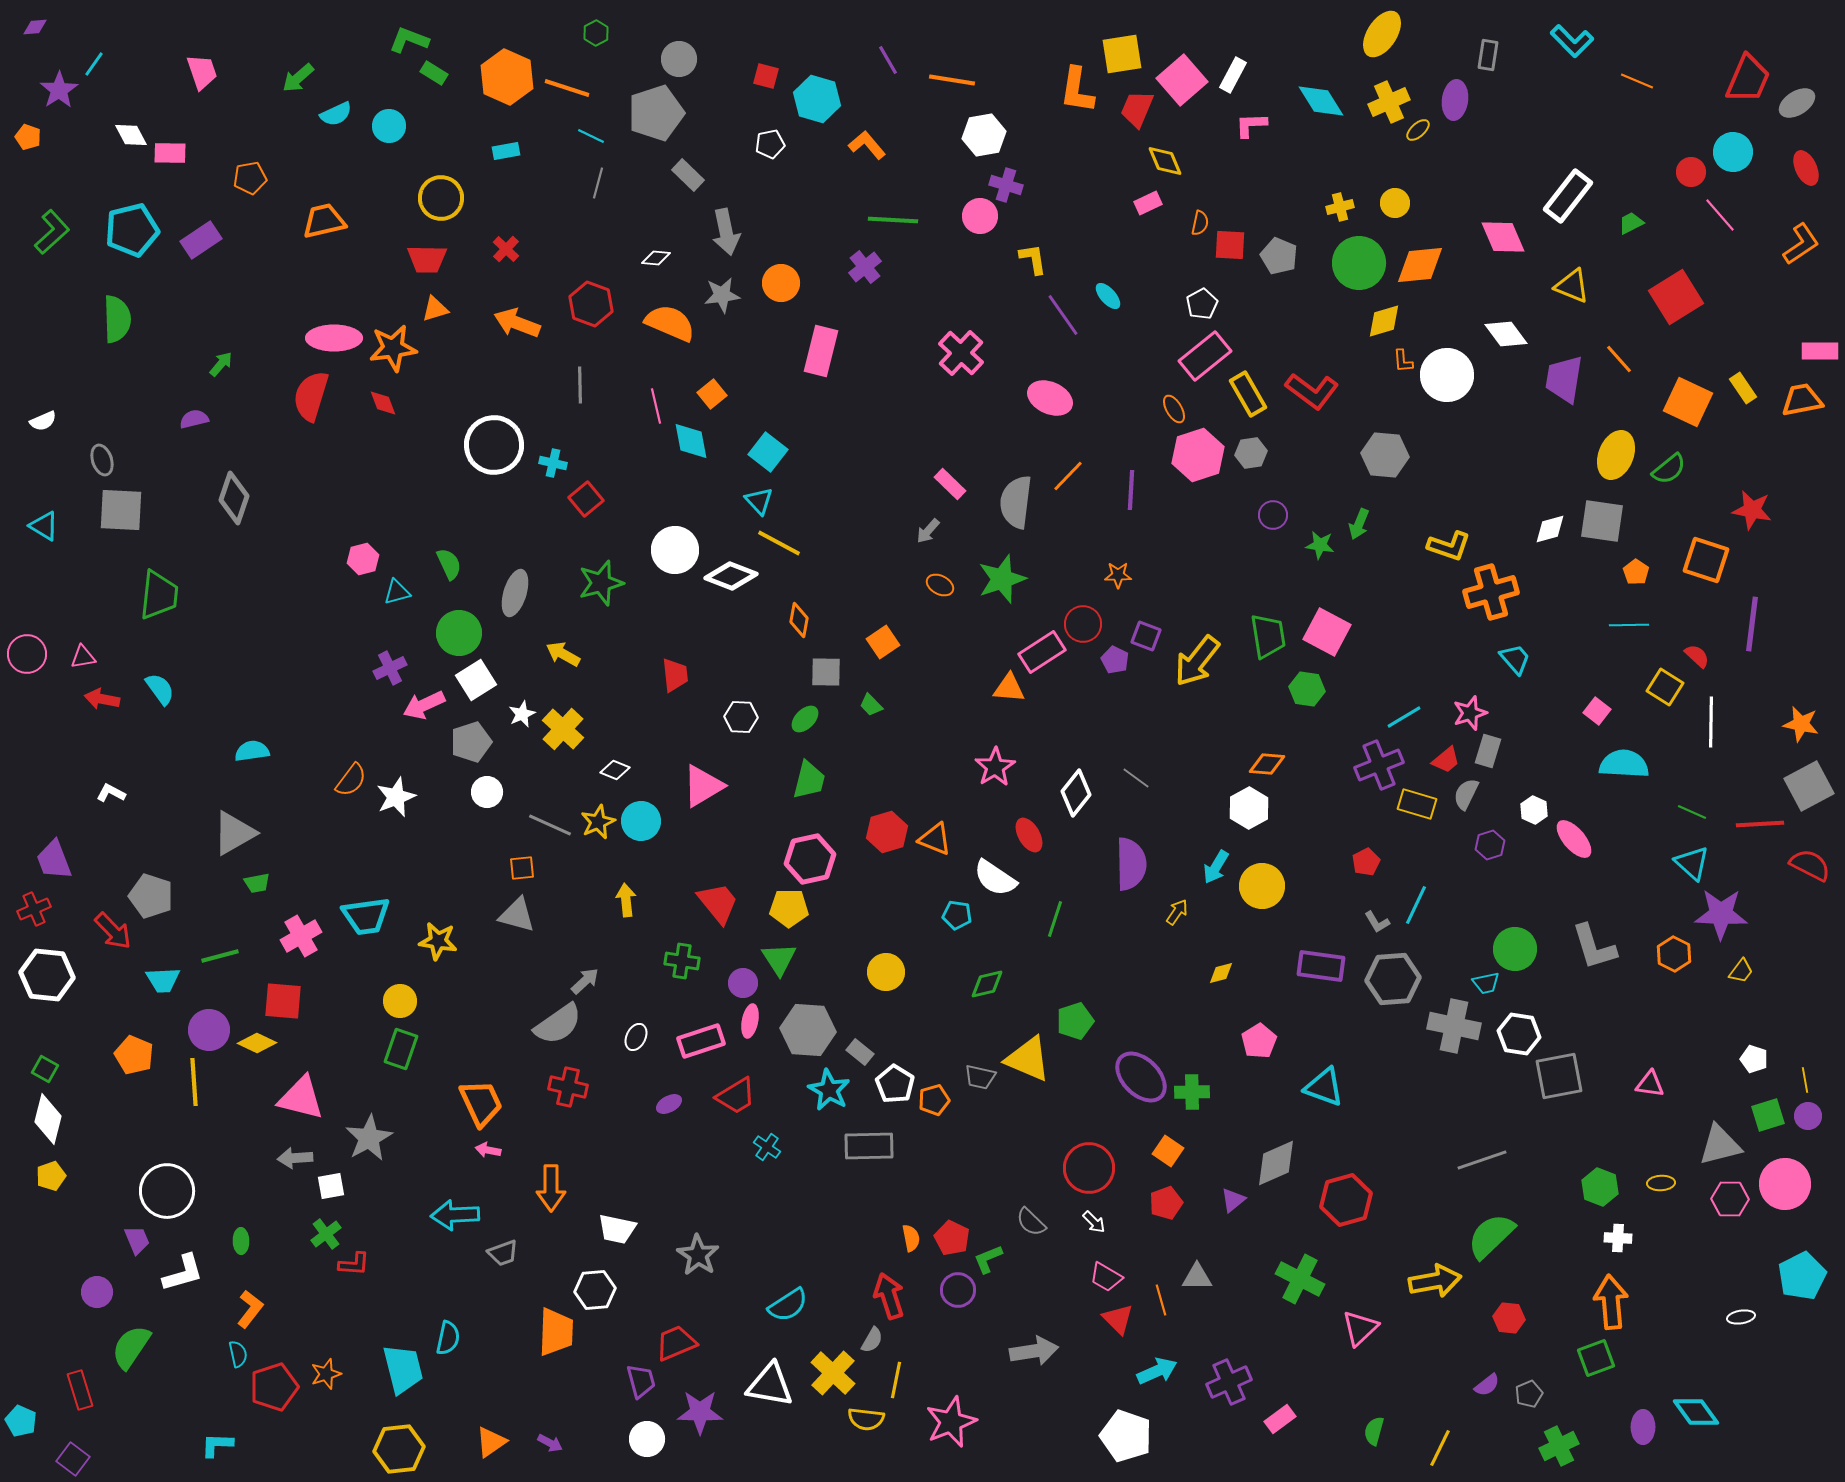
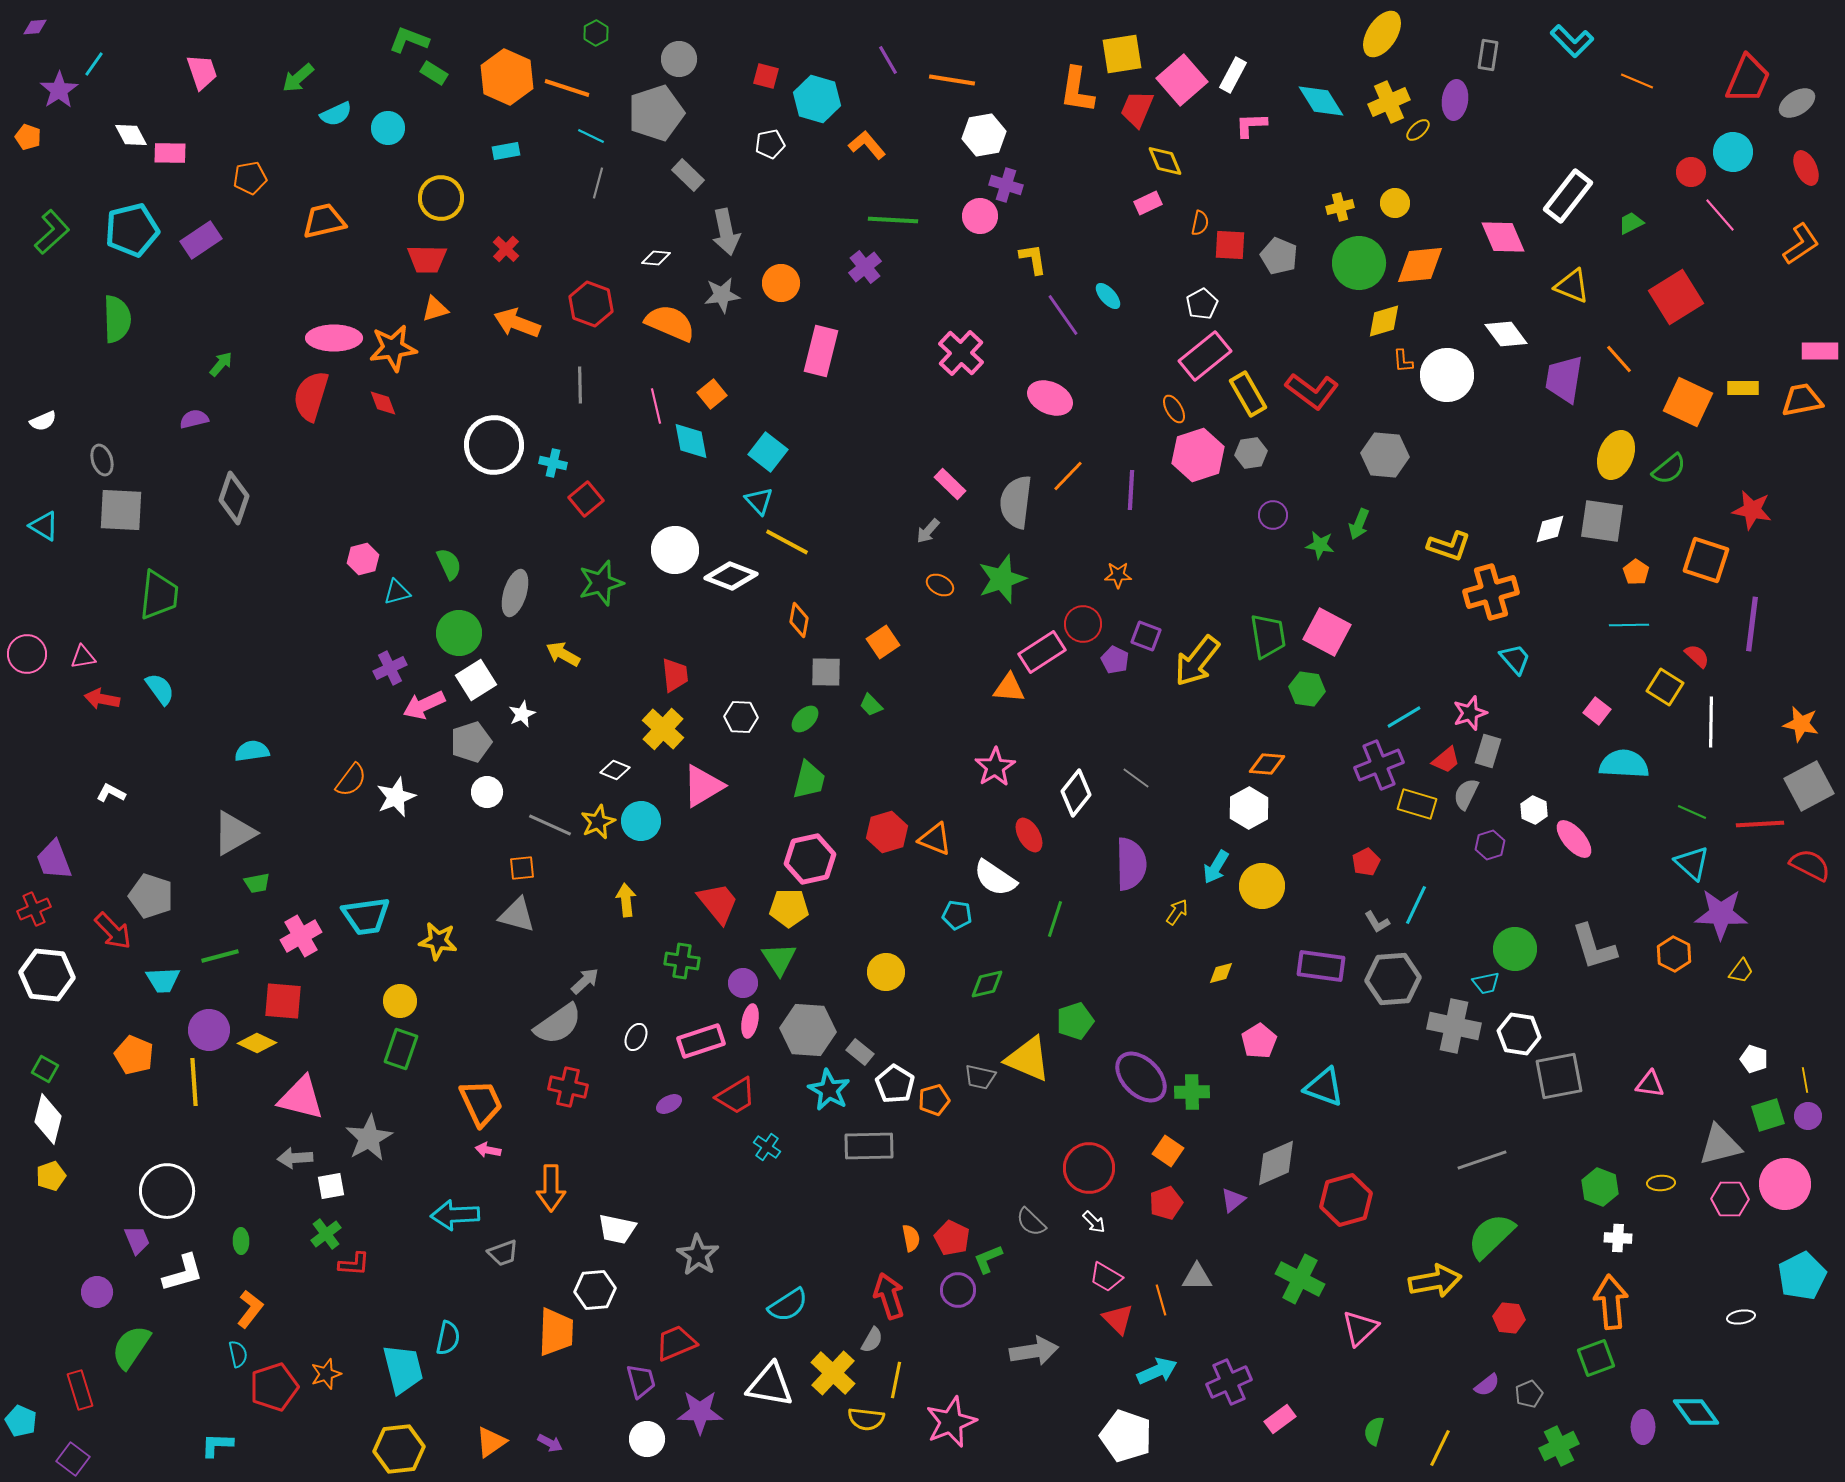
cyan circle at (389, 126): moved 1 px left, 2 px down
yellow rectangle at (1743, 388): rotated 56 degrees counterclockwise
yellow line at (779, 543): moved 8 px right, 1 px up
yellow cross at (563, 729): moved 100 px right
